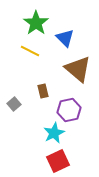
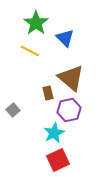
brown triangle: moved 7 px left, 9 px down
brown rectangle: moved 5 px right, 2 px down
gray square: moved 1 px left, 6 px down
red square: moved 1 px up
